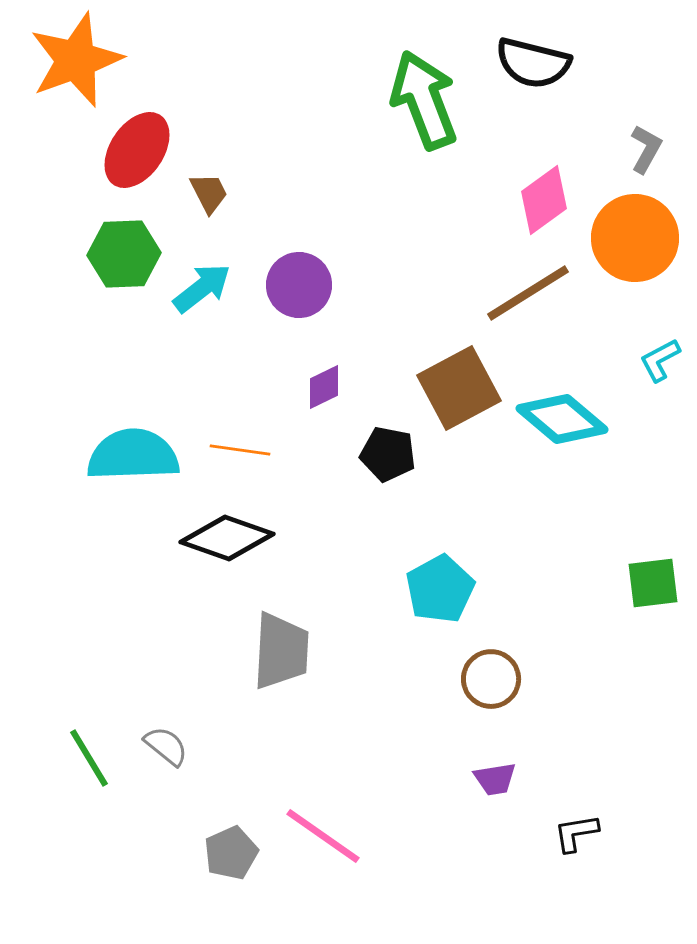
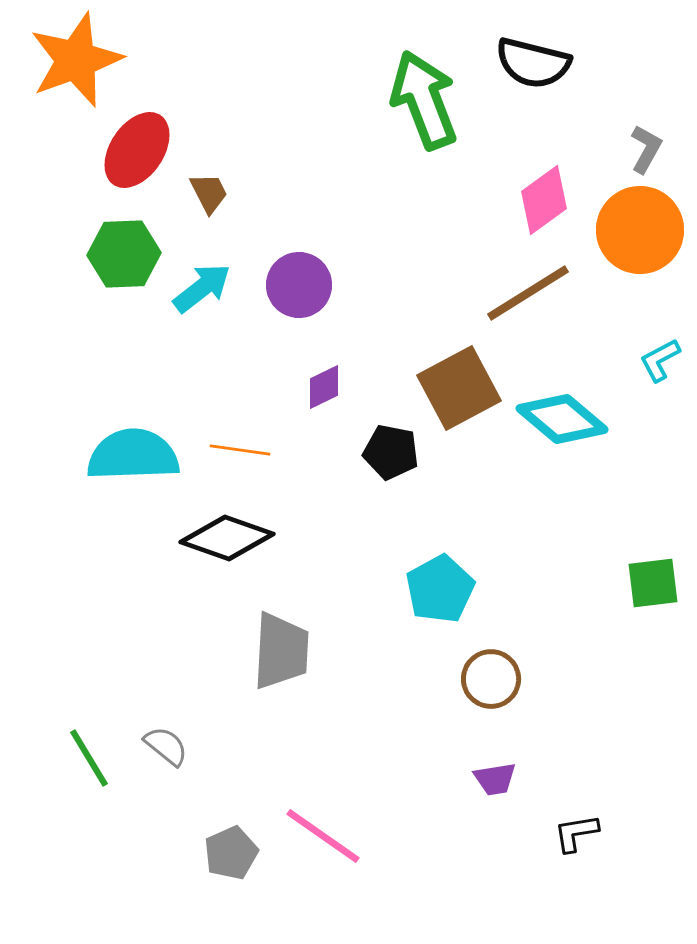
orange circle: moved 5 px right, 8 px up
black pentagon: moved 3 px right, 2 px up
